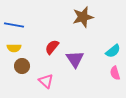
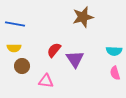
blue line: moved 1 px right, 1 px up
red semicircle: moved 2 px right, 3 px down
cyan semicircle: moved 1 px right; rotated 42 degrees clockwise
pink triangle: rotated 35 degrees counterclockwise
